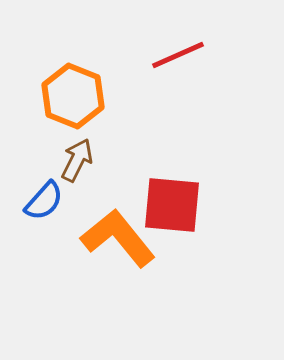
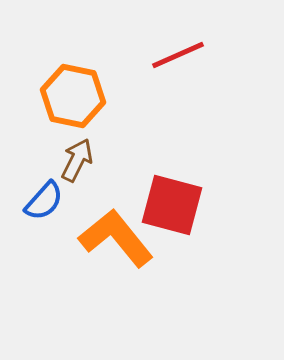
orange hexagon: rotated 10 degrees counterclockwise
red square: rotated 10 degrees clockwise
orange L-shape: moved 2 px left
